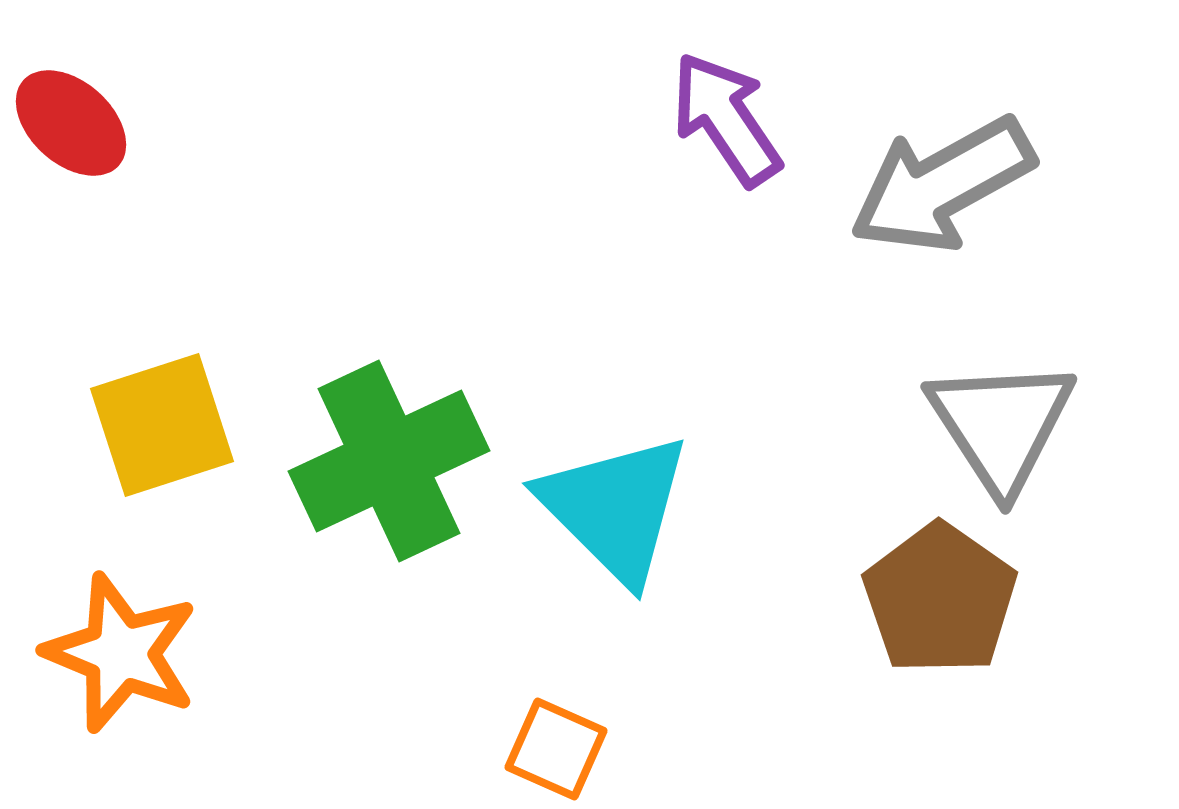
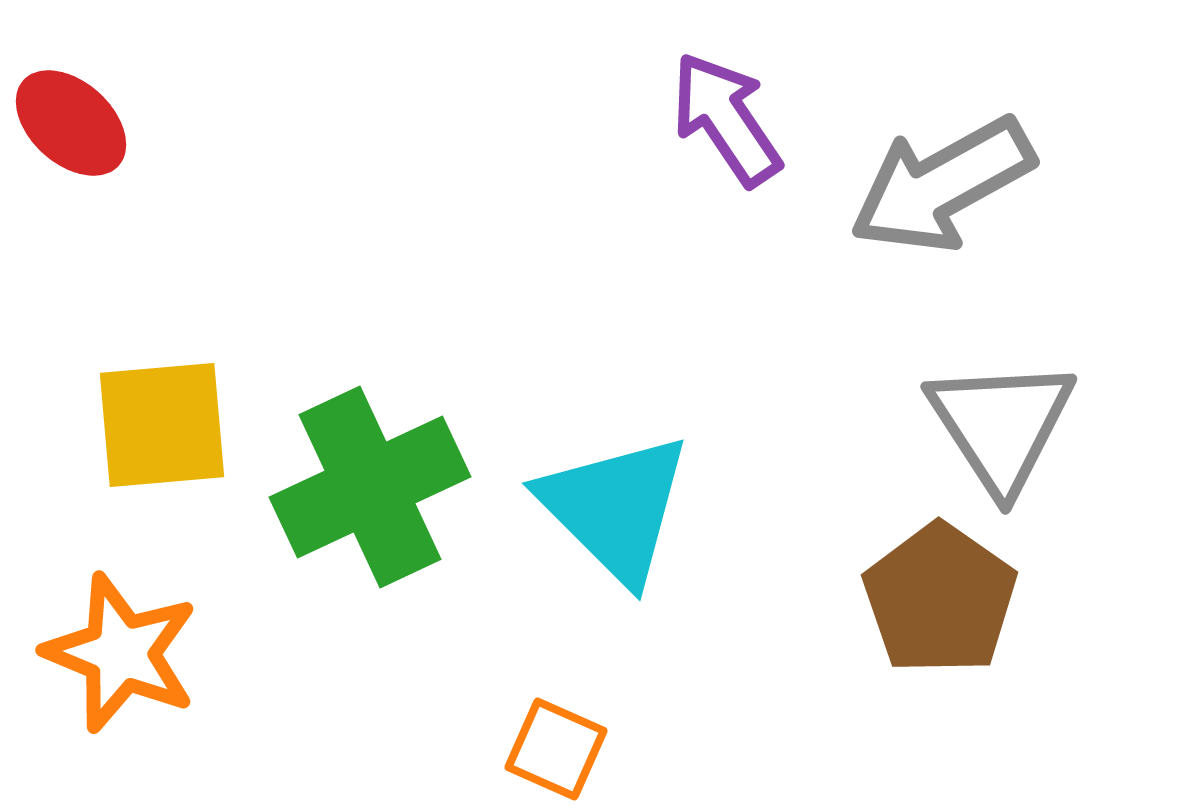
yellow square: rotated 13 degrees clockwise
green cross: moved 19 px left, 26 px down
